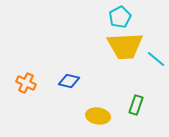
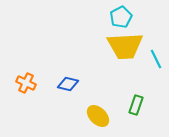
cyan pentagon: moved 1 px right
cyan line: rotated 24 degrees clockwise
blue diamond: moved 1 px left, 3 px down
yellow ellipse: rotated 35 degrees clockwise
